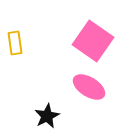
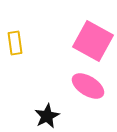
pink square: rotated 6 degrees counterclockwise
pink ellipse: moved 1 px left, 1 px up
